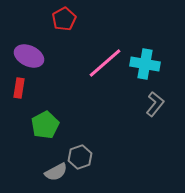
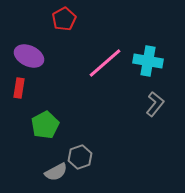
cyan cross: moved 3 px right, 3 px up
